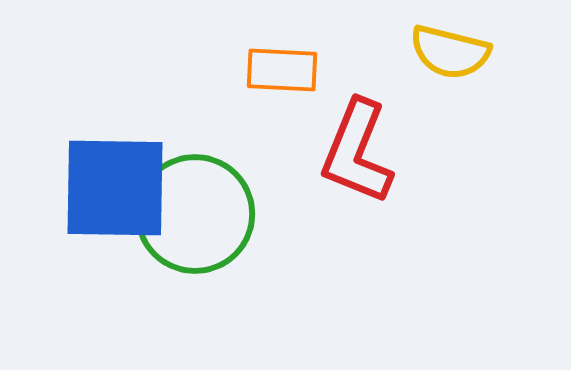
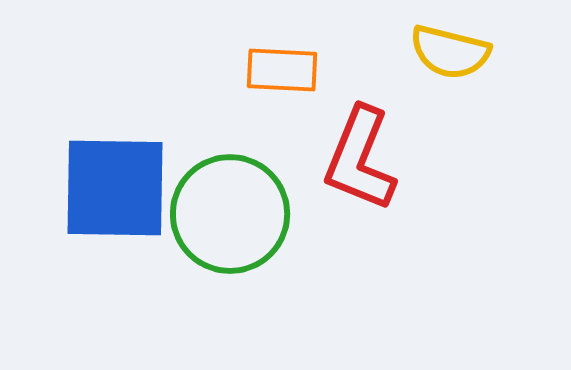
red L-shape: moved 3 px right, 7 px down
green circle: moved 35 px right
